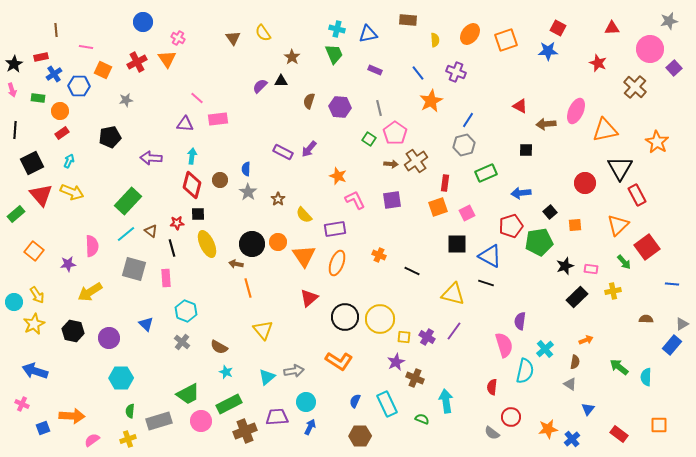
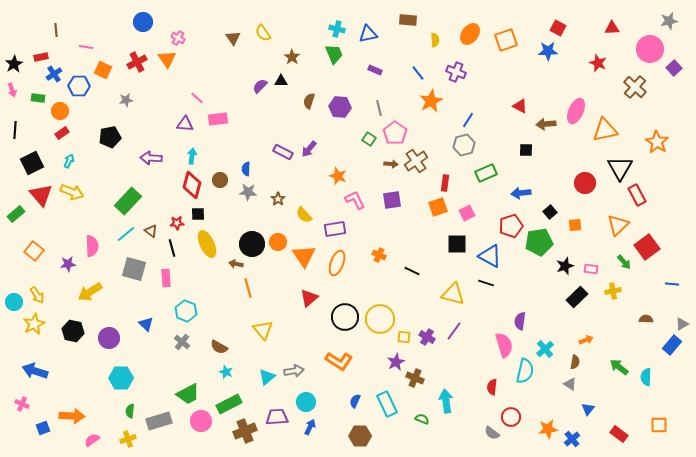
gray star at (248, 192): rotated 30 degrees counterclockwise
